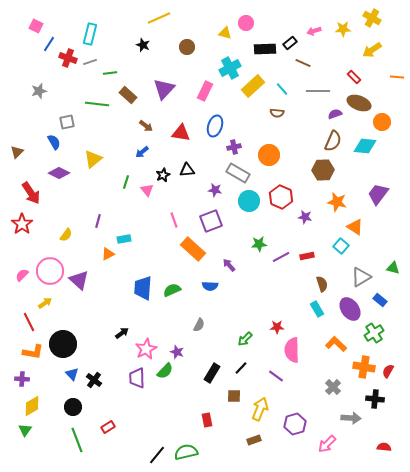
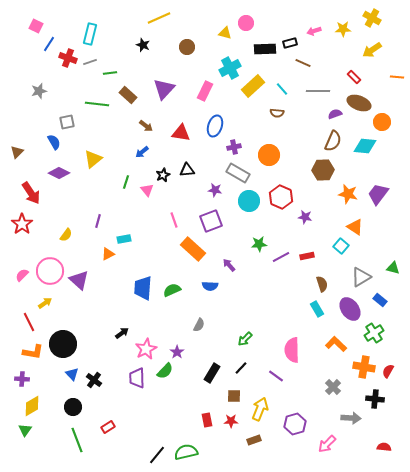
black rectangle at (290, 43): rotated 24 degrees clockwise
orange star at (337, 202): moved 11 px right, 8 px up
red star at (277, 327): moved 46 px left, 94 px down
purple star at (177, 352): rotated 16 degrees clockwise
